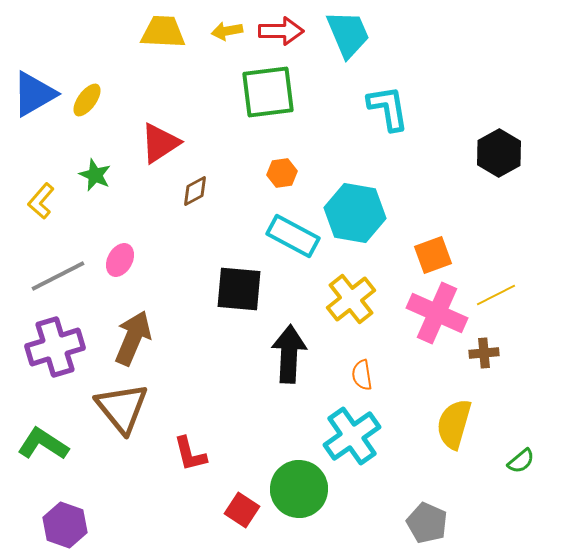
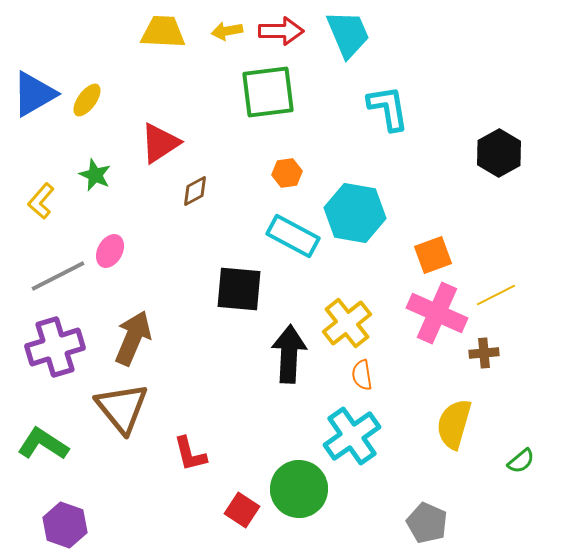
orange hexagon: moved 5 px right
pink ellipse: moved 10 px left, 9 px up
yellow cross: moved 4 px left, 24 px down
